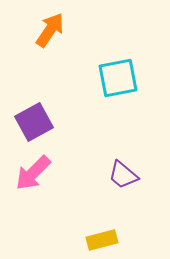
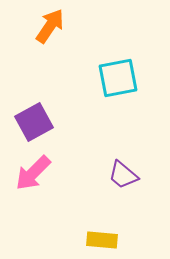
orange arrow: moved 4 px up
yellow rectangle: rotated 20 degrees clockwise
